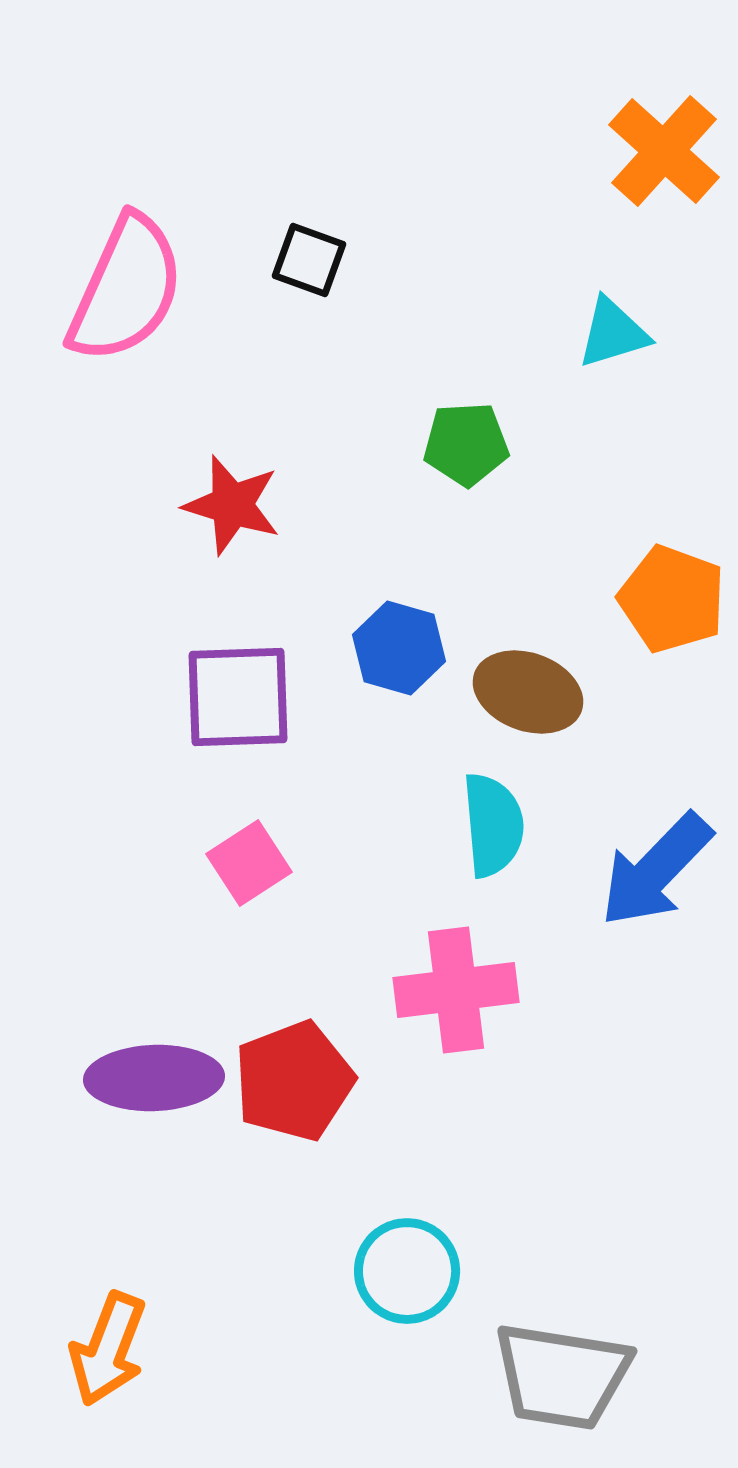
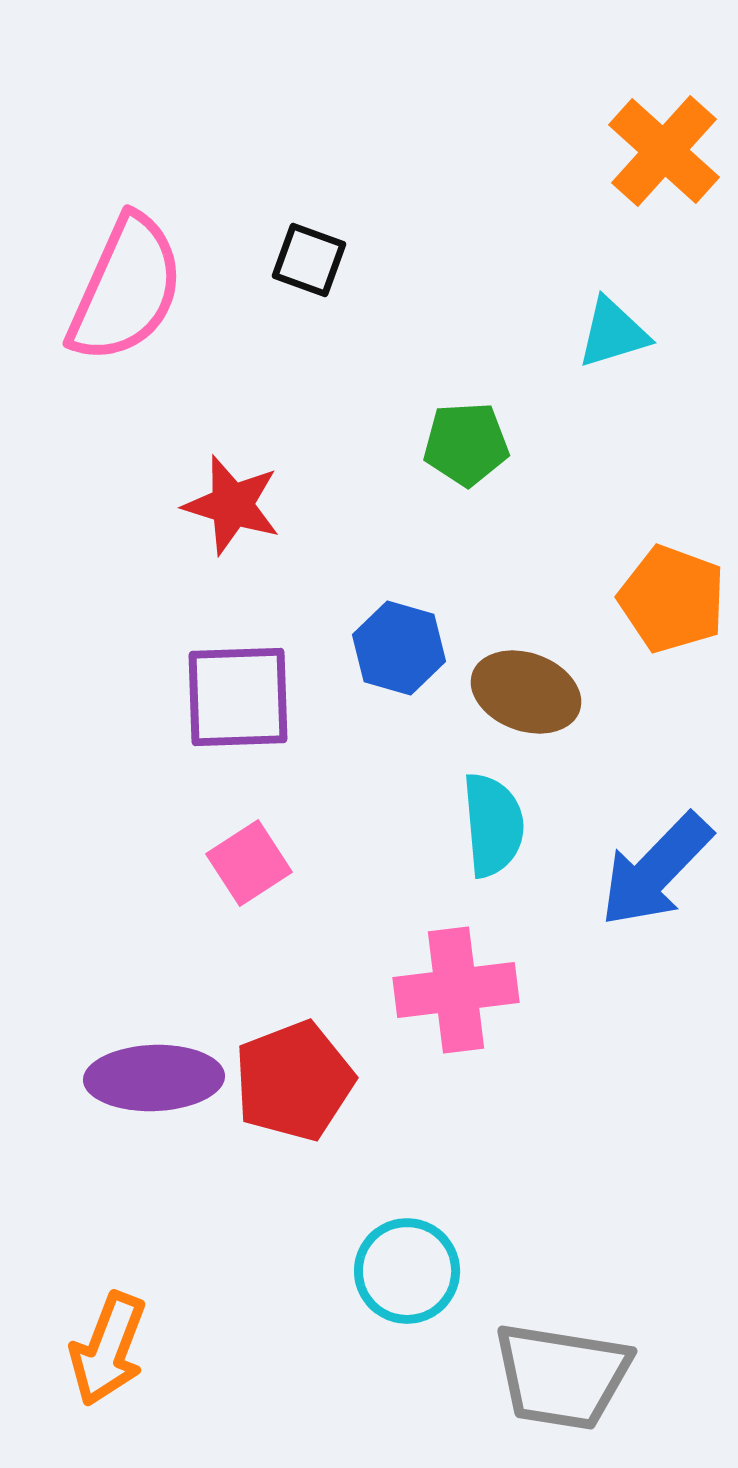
brown ellipse: moved 2 px left
